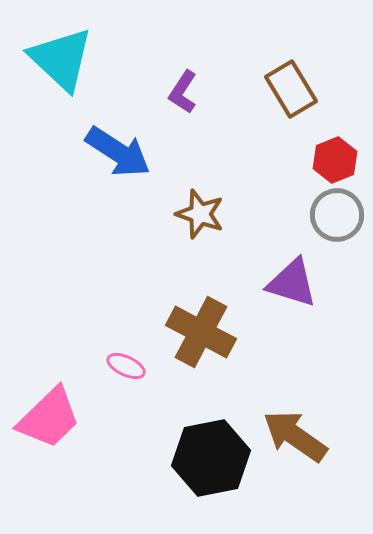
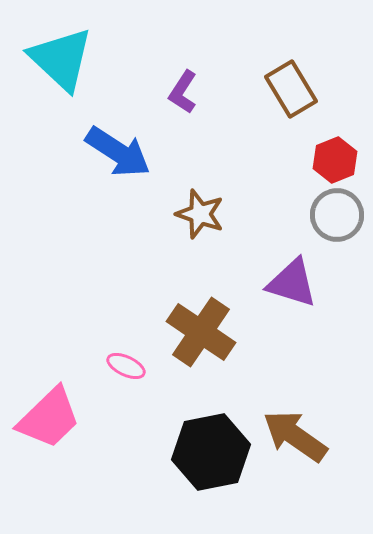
brown cross: rotated 6 degrees clockwise
black hexagon: moved 6 px up
